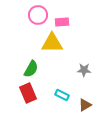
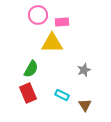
gray star: rotated 24 degrees counterclockwise
brown triangle: rotated 32 degrees counterclockwise
